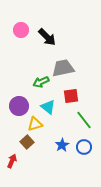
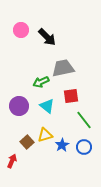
cyan triangle: moved 1 px left, 1 px up
yellow triangle: moved 10 px right, 11 px down
